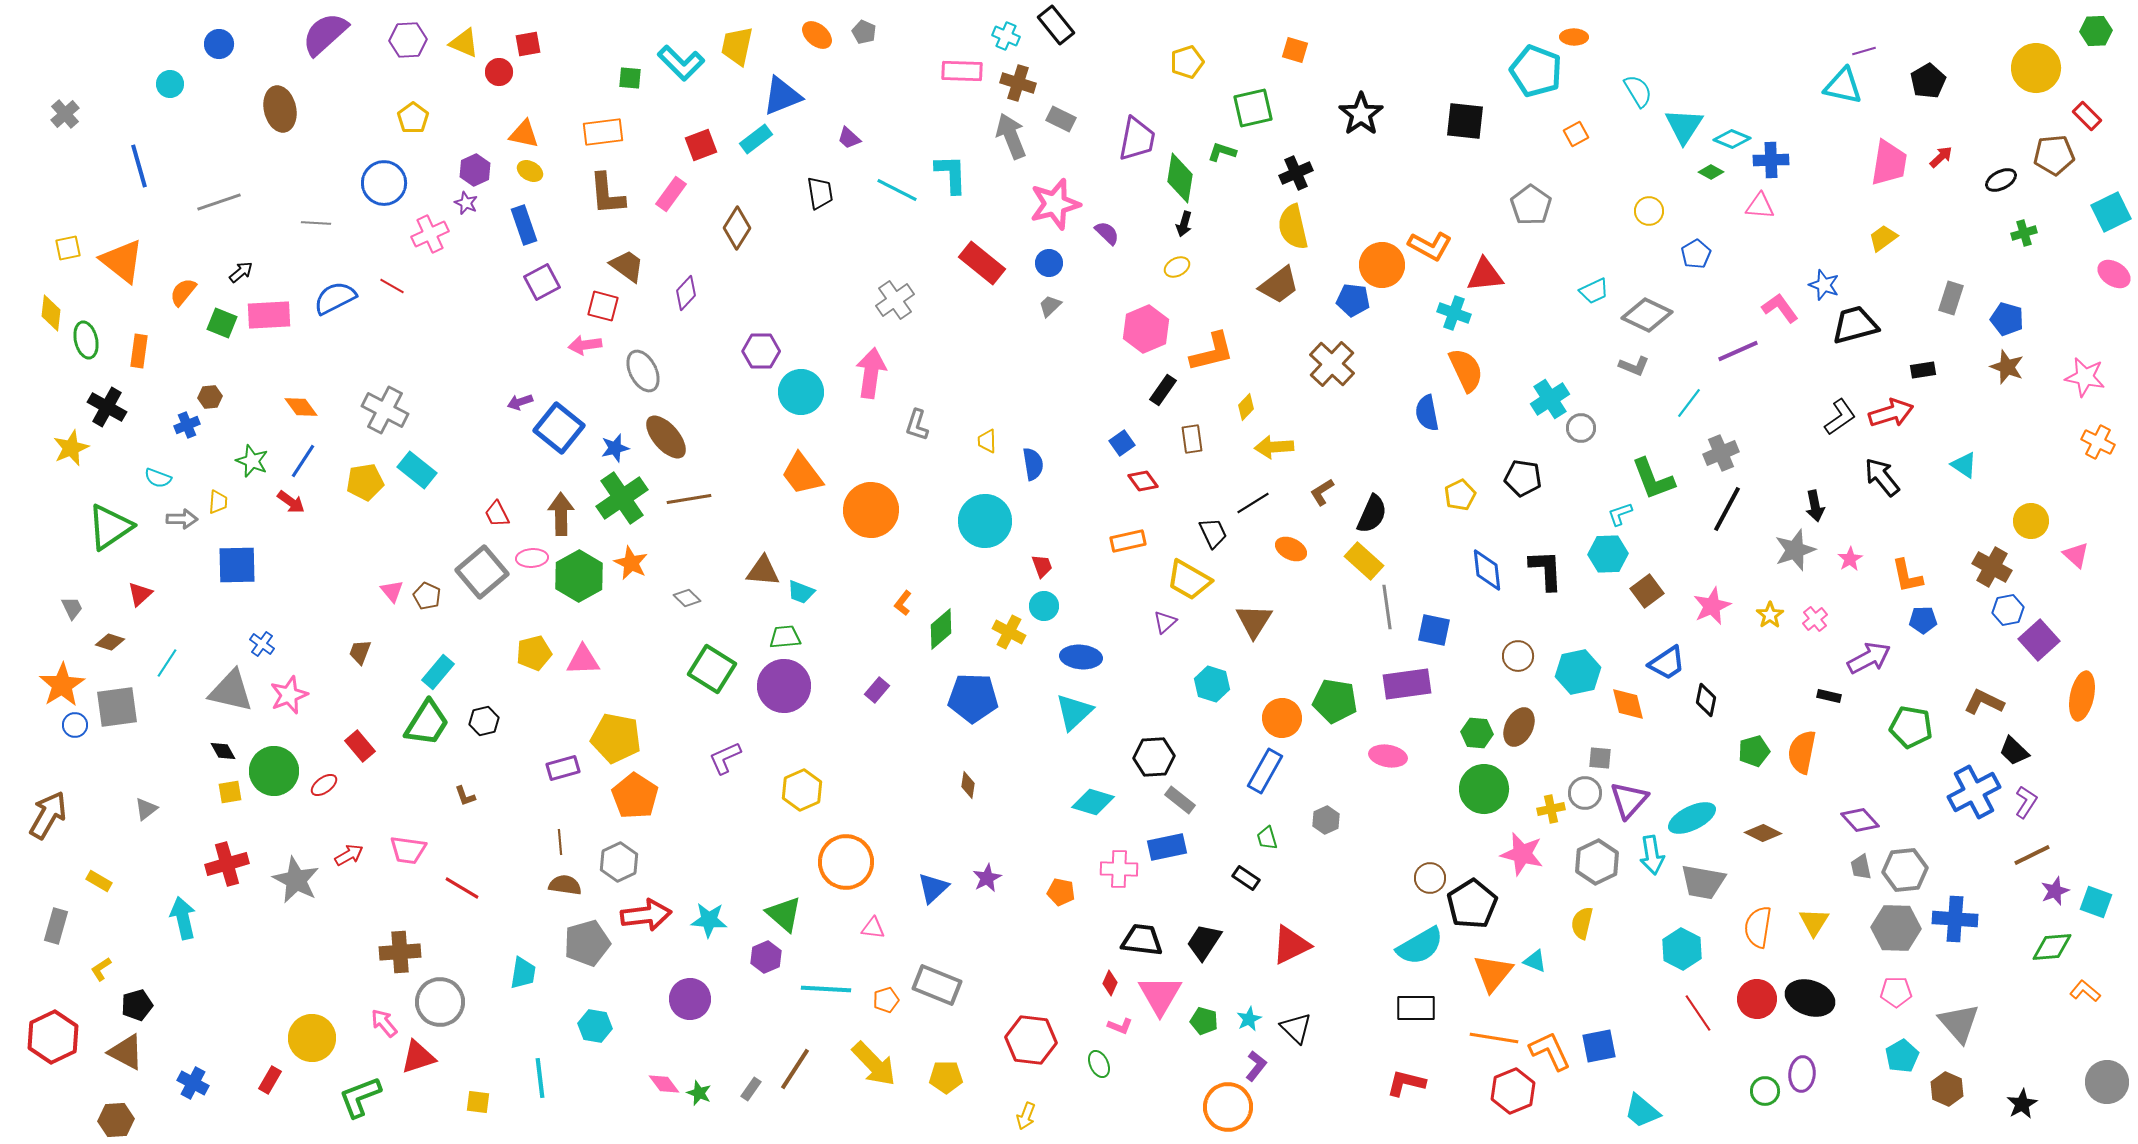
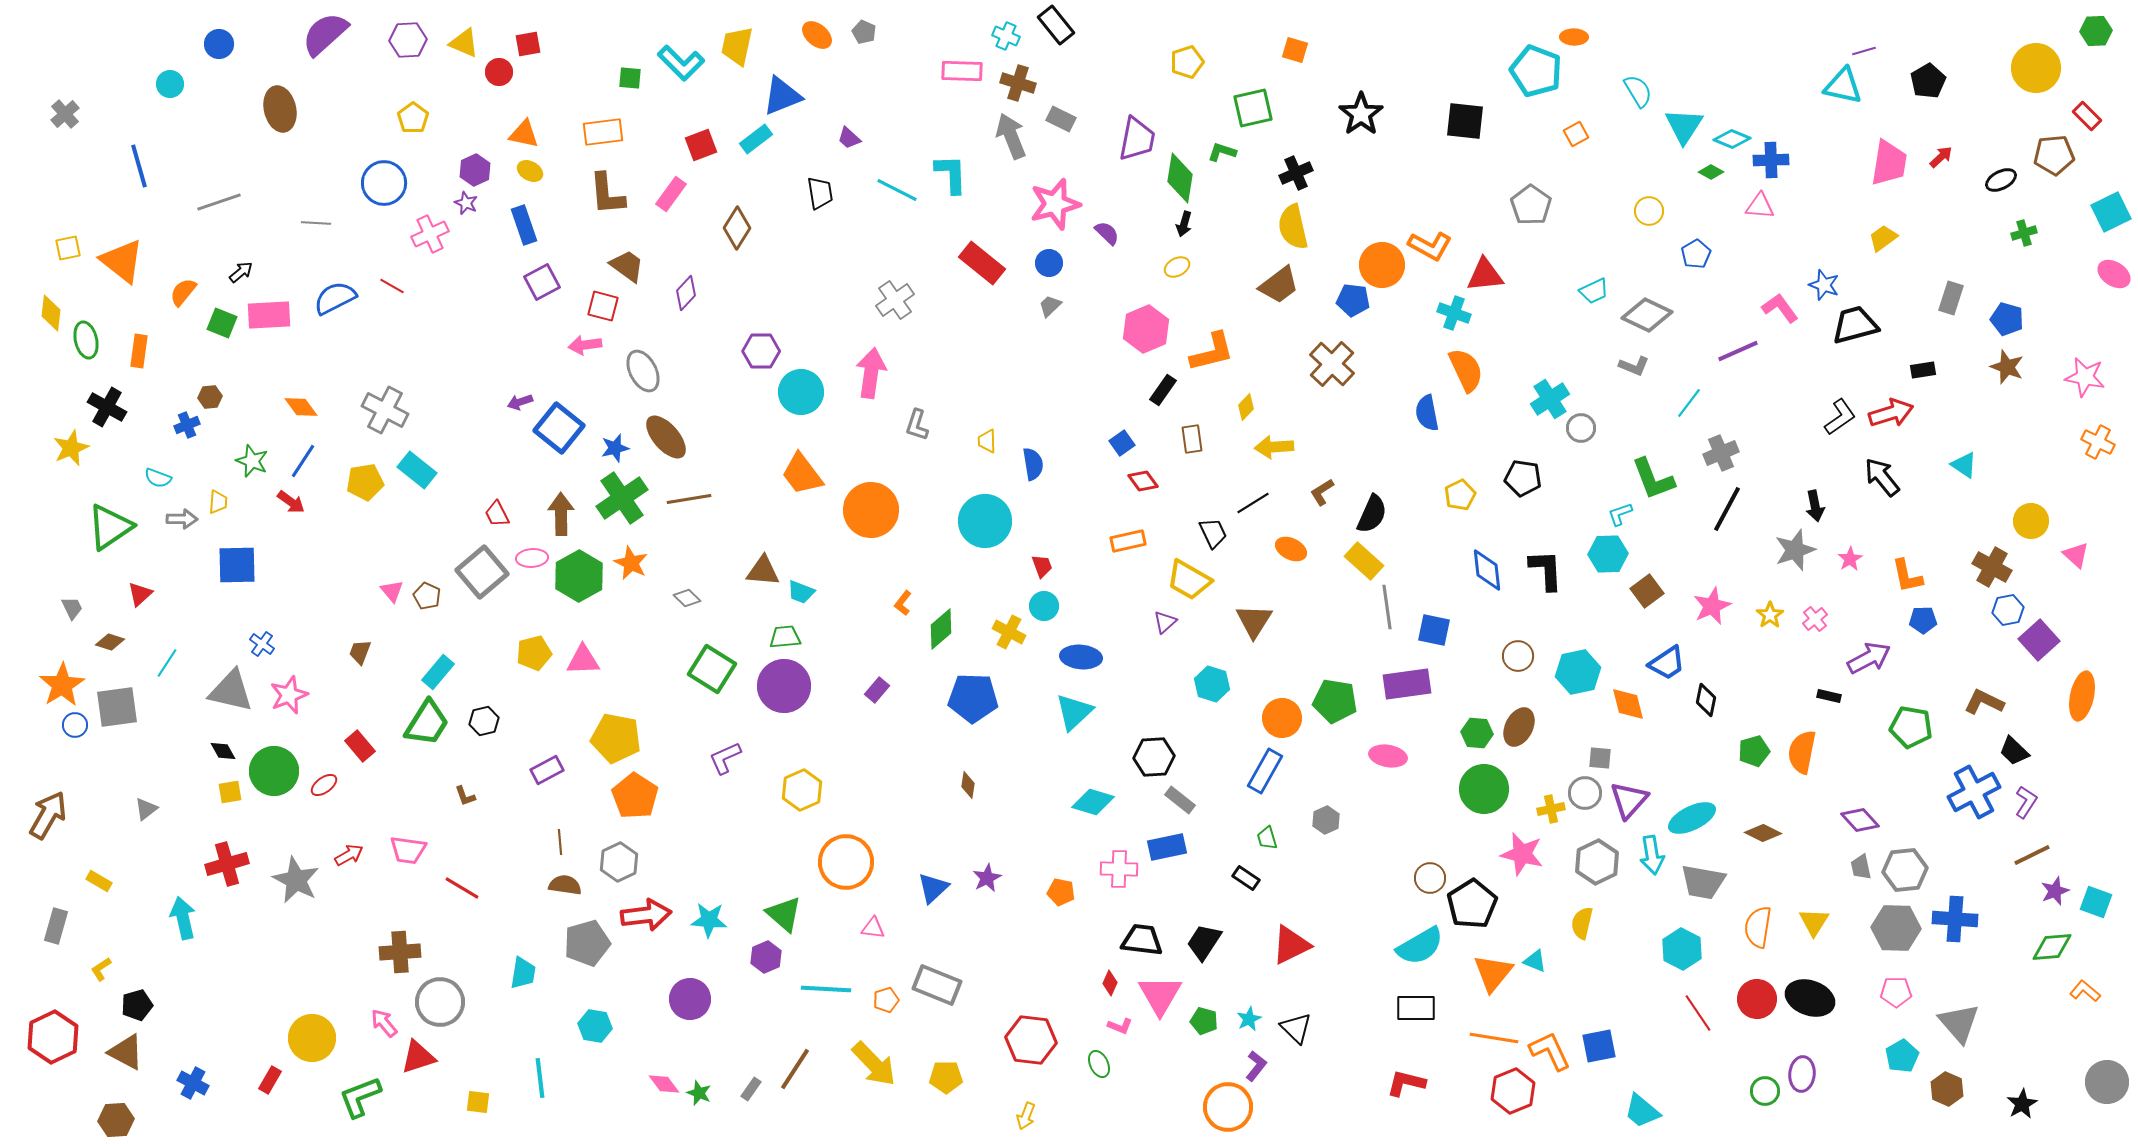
purple rectangle at (563, 768): moved 16 px left, 2 px down; rotated 12 degrees counterclockwise
